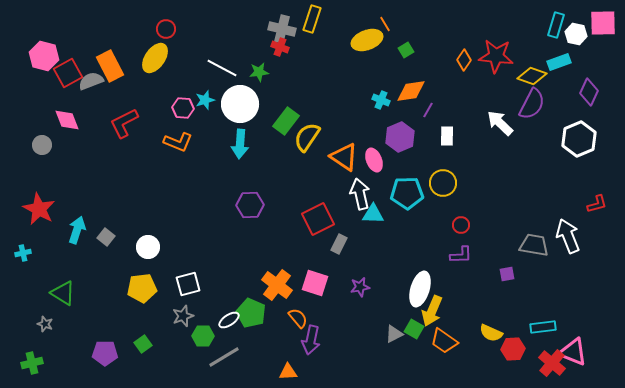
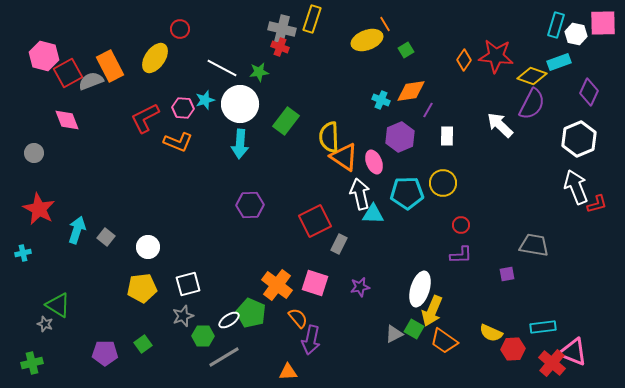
red circle at (166, 29): moved 14 px right
red L-shape at (124, 123): moved 21 px right, 5 px up
white arrow at (500, 123): moved 2 px down
yellow semicircle at (307, 137): moved 22 px right; rotated 36 degrees counterclockwise
gray circle at (42, 145): moved 8 px left, 8 px down
pink ellipse at (374, 160): moved 2 px down
red square at (318, 219): moved 3 px left, 2 px down
white arrow at (568, 236): moved 8 px right, 49 px up
green triangle at (63, 293): moved 5 px left, 12 px down
